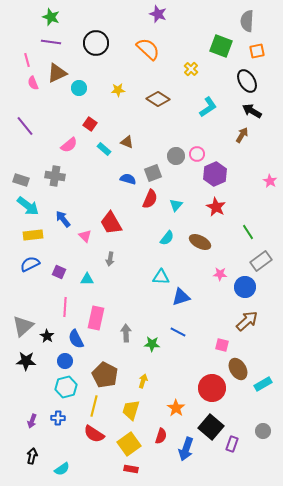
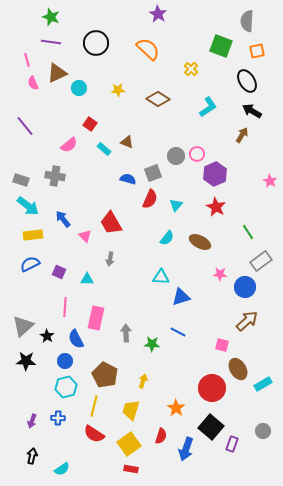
purple star at (158, 14): rotated 12 degrees clockwise
